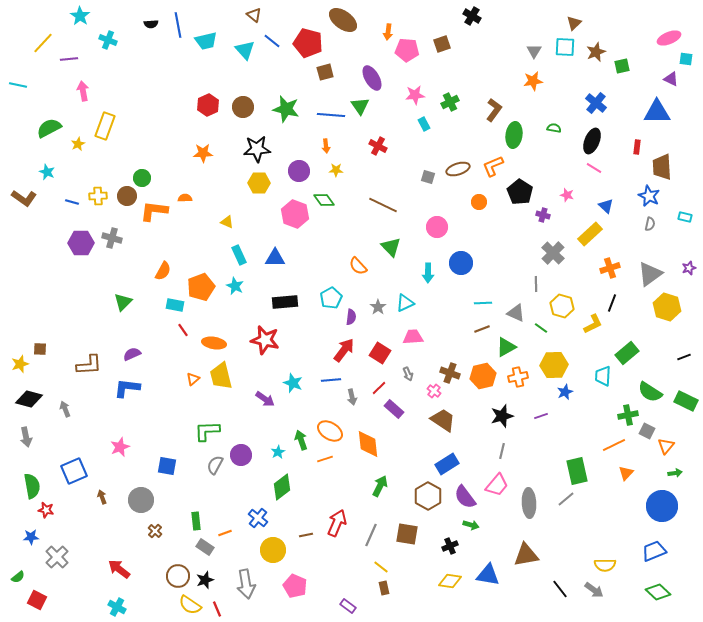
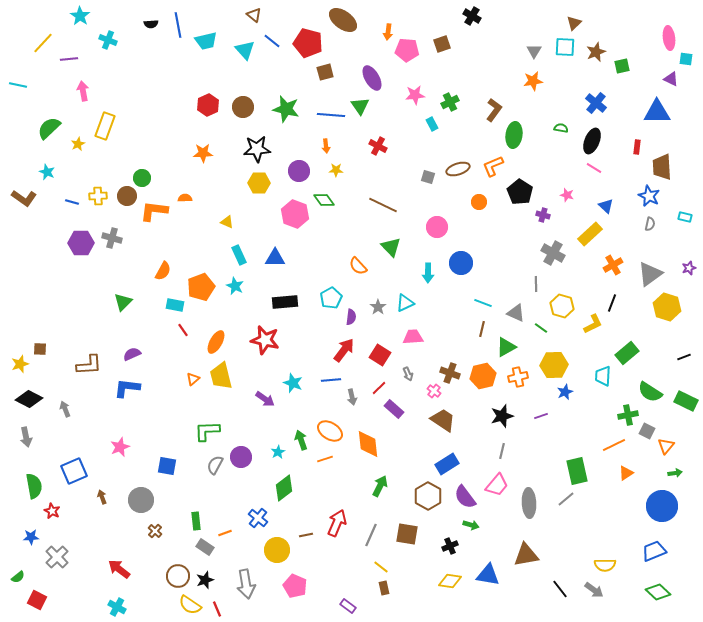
pink ellipse at (669, 38): rotated 75 degrees counterclockwise
cyan rectangle at (424, 124): moved 8 px right
green semicircle at (49, 128): rotated 15 degrees counterclockwise
green semicircle at (554, 128): moved 7 px right
gray cross at (553, 253): rotated 15 degrees counterclockwise
orange cross at (610, 268): moved 3 px right, 3 px up; rotated 12 degrees counterclockwise
cyan line at (483, 303): rotated 24 degrees clockwise
brown line at (482, 329): rotated 56 degrees counterclockwise
orange ellipse at (214, 343): moved 2 px right, 1 px up; rotated 70 degrees counterclockwise
red square at (380, 353): moved 2 px down
black diamond at (29, 399): rotated 12 degrees clockwise
purple circle at (241, 455): moved 2 px down
orange triangle at (626, 473): rotated 14 degrees clockwise
green semicircle at (32, 486): moved 2 px right
green diamond at (282, 487): moved 2 px right, 1 px down
red star at (46, 510): moved 6 px right, 1 px down; rotated 14 degrees clockwise
yellow circle at (273, 550): moved 4 px right
